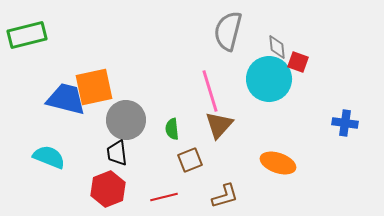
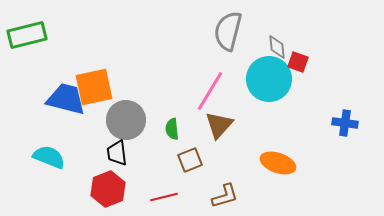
pink line: rotated 48 degrees clockwise
